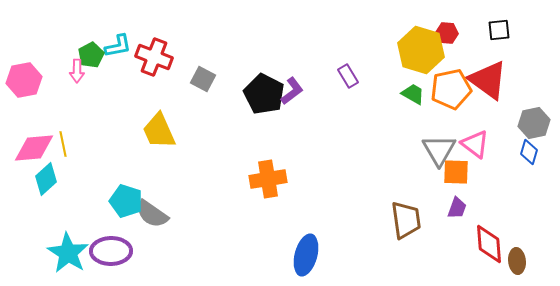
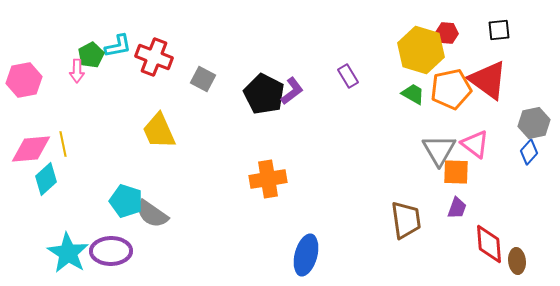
pink diamond: moved 3 px left, 1 px down
blue diamond: rotated 25 degrees clockwise
